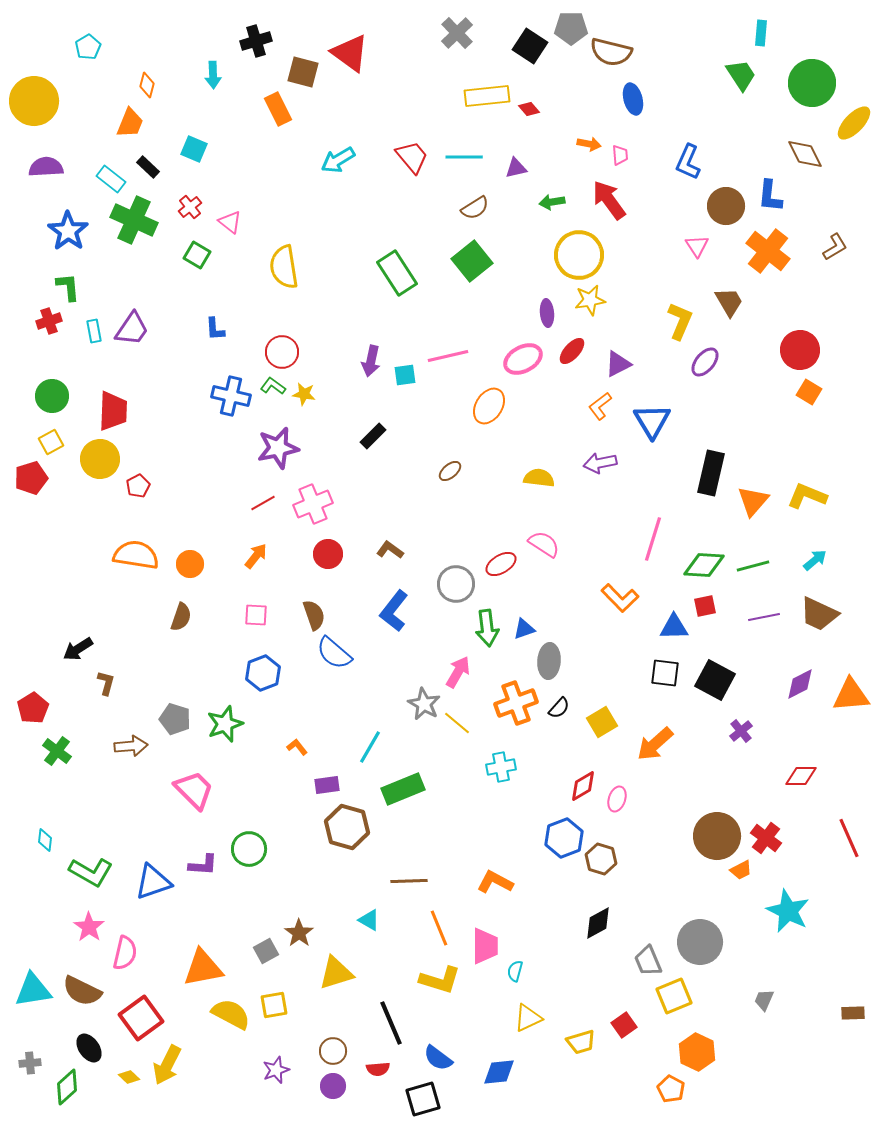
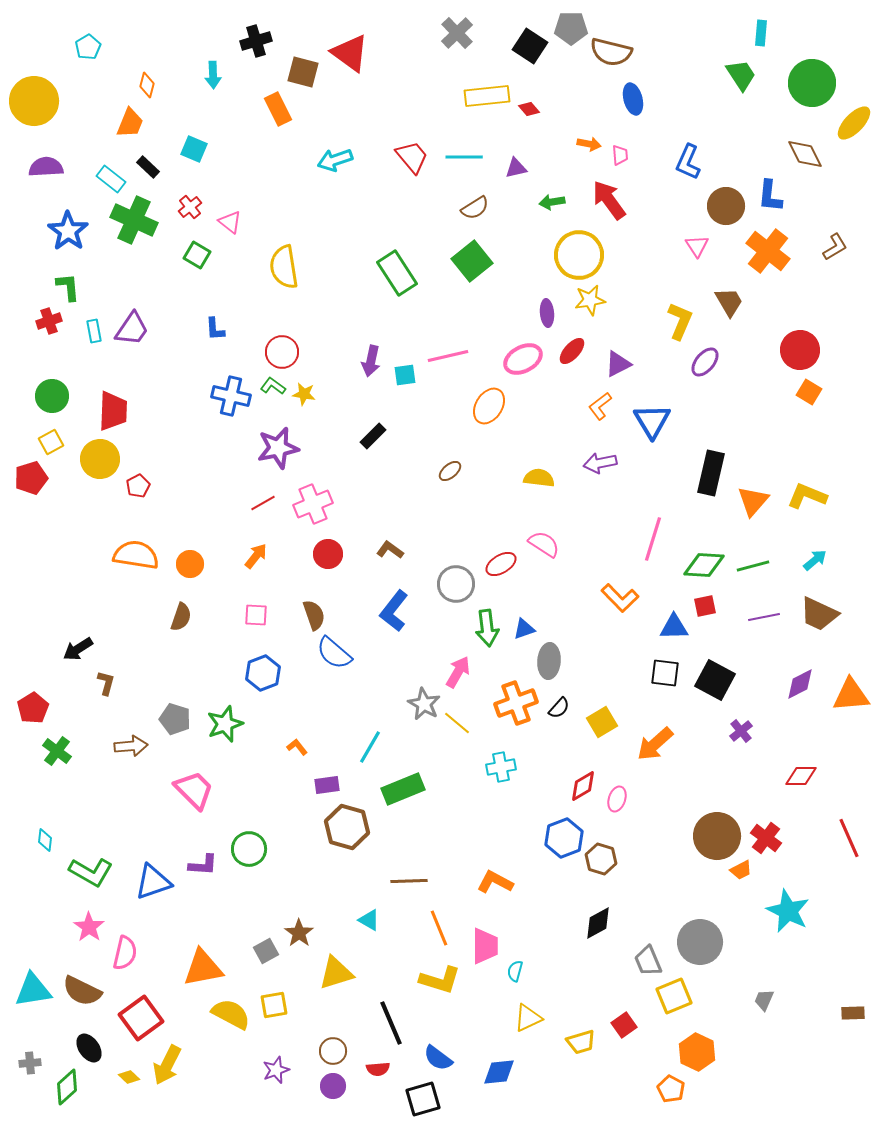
cyan arrow at (338, 160): moved 3 px left; rotated 12 degrees clockwise
